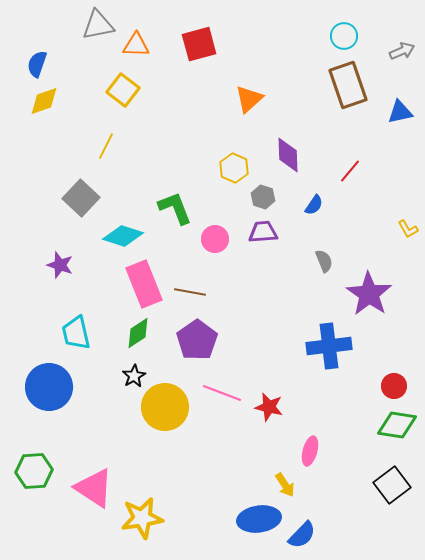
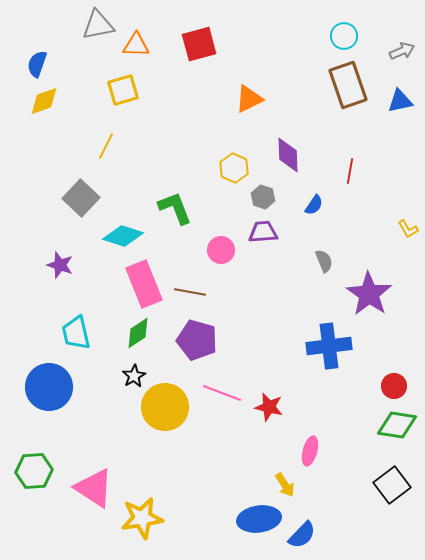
yellow square at (123, 90): rotated 36 degrees clockwise
orange triangle at (249, 99): rotated 16 degrees clockwise
blue triangle at (400, 112): moved 11 px up
red line at (350, 171): rotated 30 degrees counterclockwise
pink circle at (215, 239): moved 6 px right, 11 px down
purple pentagon at (197, 340): rotated 21 degrees counterclockwise
